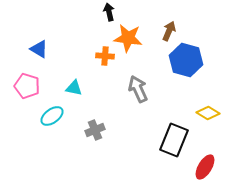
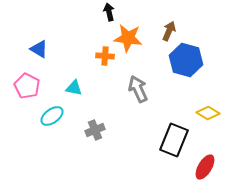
pink pentagon: rotated 10 degrees clockwise
